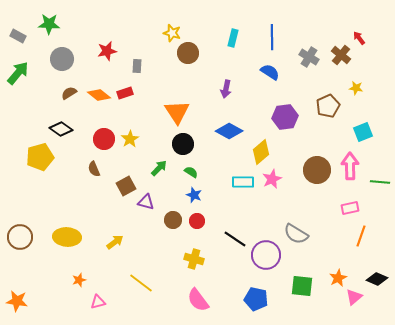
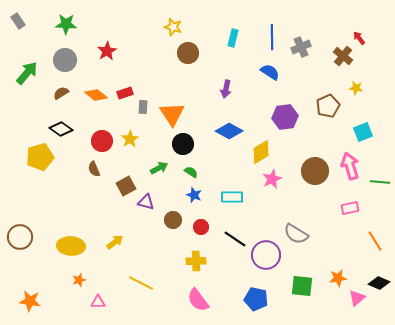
green star at (49, 24): moved 17 px right
yellow star at (172, 33): moved 1 px right, 6 px up
gray rectangle at (18, 36): moved 15 px up; rotated 28 degrees clockwise
red star at (107, 51): rotated 18 degrees counterclockwise
brown cross at (341, 55): moved 2 px right, 1 px down
gray cross at (309, 57): moved 8 px left, 10 px up; rotated 36 degrees clockwise
gray circle at (62, 59): moved 3 px right, 1 px down
gray rectangle at (137, 66): moved 6 px right, 41 px down
green arrow at (18, 73): moved 9 px right
brown semicircle at (69, 93): moved 8 px left
orange diamond at (99, 95): moved 3 px left
orange triangle at (177, 112): moved 5 px left, 2 px down
red circle at (104, 139): moved 2 px left, 2 px down
yellow diamond at (261, 152): rotated 10 degrees clockwise
pink arrow at (350, 166): rotated 16 degrees counterclockwise
green arrow at (159, 168): rotated 18 degrees clockwise
brown circle at (317, 170): moved 2 px left, 1 px down
cyan rectangle at (243, 182): moved 11 px left, 15 px down
red circle at (197, 221): moved 4 px right, 6 px down
orange line at (361, 236): moved 14 px right, 5 px down; rotated 50 degrees counterclockwise
yellow ellipse at (67, 237): moved 4 px right, 9 px down
yellow cross at (194, 259): moved 2 px right, 2 px down; rotated 18 degrees counterclockwise
orange star at (338, 278): rotated 18 degrees clockwise
black diamond at (377, 279): moved 2 px right, 4 px down
yellow line at (141, 283): rotated 10 degrees counterclockwise
pink triangle at (354, 297): moved 3 px right, 1 px down
orange star at (17, 301): moved 13 px right
pink triangle at (98, 302): rotated 14 degrees clockwise
